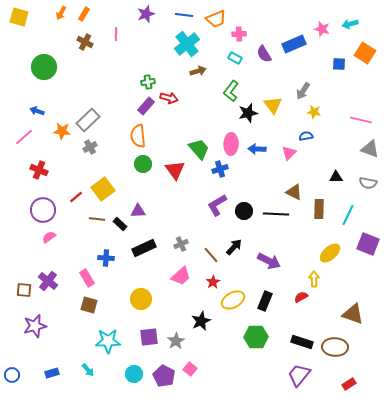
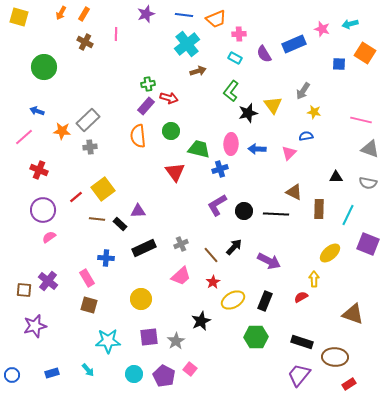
green cross at (148, 82): moved 2 px down
gray cross at (90, 147): rotated 24 degrees clockwise
green trapezoid at (199, 149): rotated 35 degrees counterclockwise
green circle at (143, 164): moved 28 px right, 33 px up
red triangle at (175, 170): moved 2 px down
brown ellipse at (335, 347): moved 10 px down
